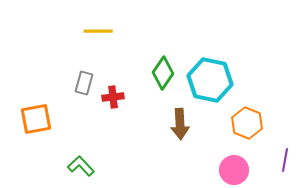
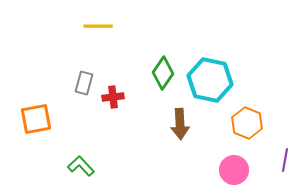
yellow line: moved 5 px up
